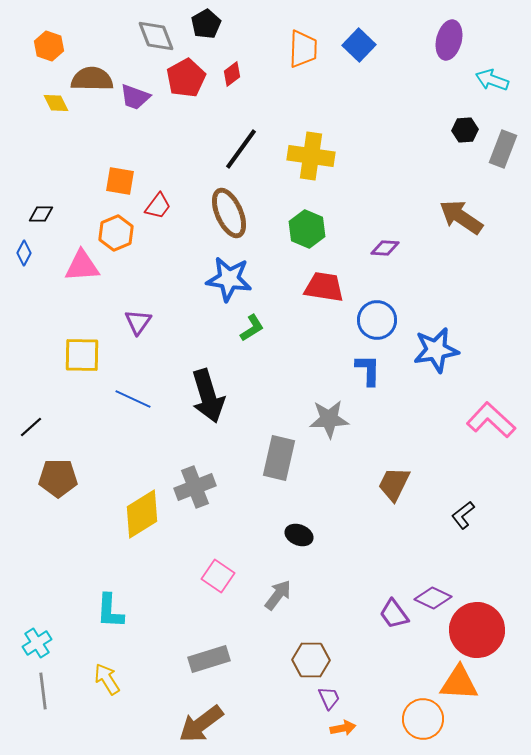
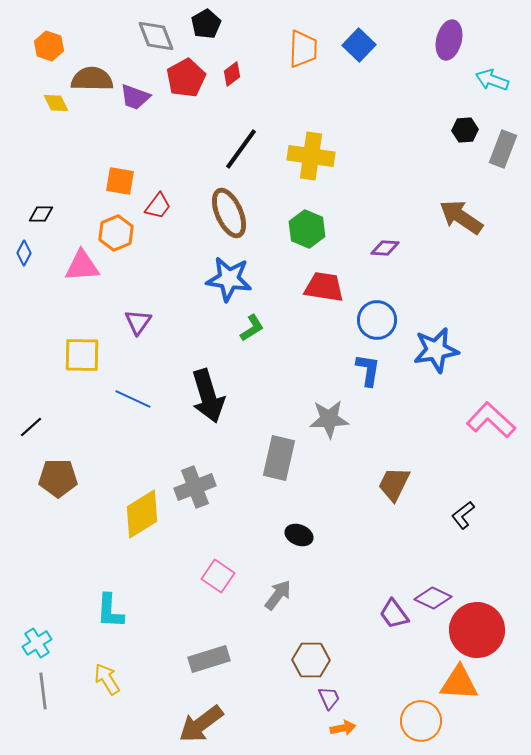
blue L-shape at (368, 370): rotated 8 degrees clockwise
orange circle at (423, 719): moved 2 px left, 2 px down
